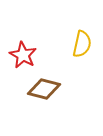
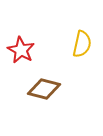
red star: moved 2 px left, 5 px up
